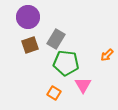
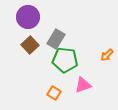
brown square: rotated 24 degrees counterclockwise
green pentagon: moved 1 px left, 3 px up
pink triangle: rotated 42 degrees clockwise
